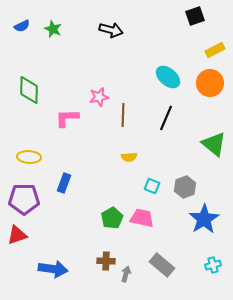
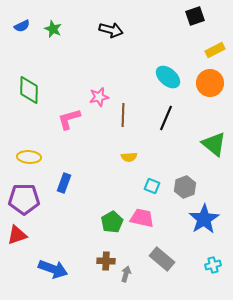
pink L-shape: moved 2 px right, 1 px down; rotated 15 degrees counterclockwise
green pentagon: moved 4 px down
gray rectangle: moved 6 px up
blue arrow: rotated 12 degrees clockwise
